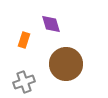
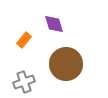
purple diamond: moved 3 px right
orange rectangle: rotated 21 degrees clockwise
